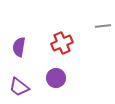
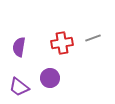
gray line: moved 10 px left, 12 px down; rotated 14 degrees counterclockwise
red cross: rotated 15 degrees clockwise
purple circle: moved 6 px left
